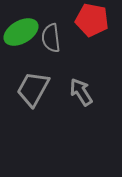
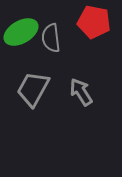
red pentagon: moved 2 px right, 2 px down
